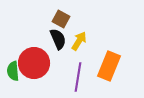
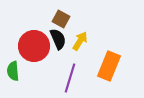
yellow arrow: moved 1 px right
red circle: moved 17 px up
purple line: moved 8 px left, 1 px down; rotated 8 degrees clockwise
